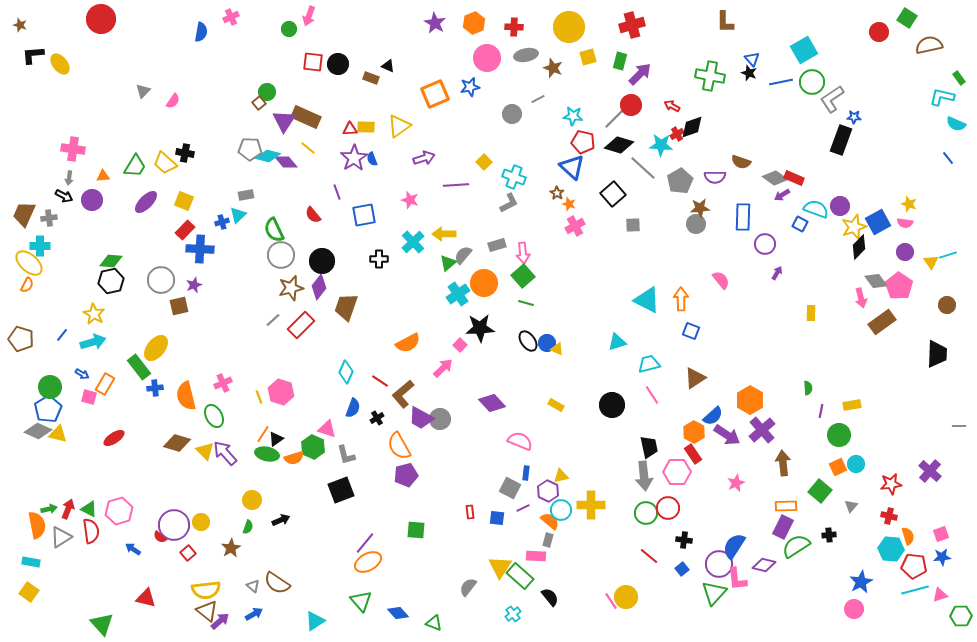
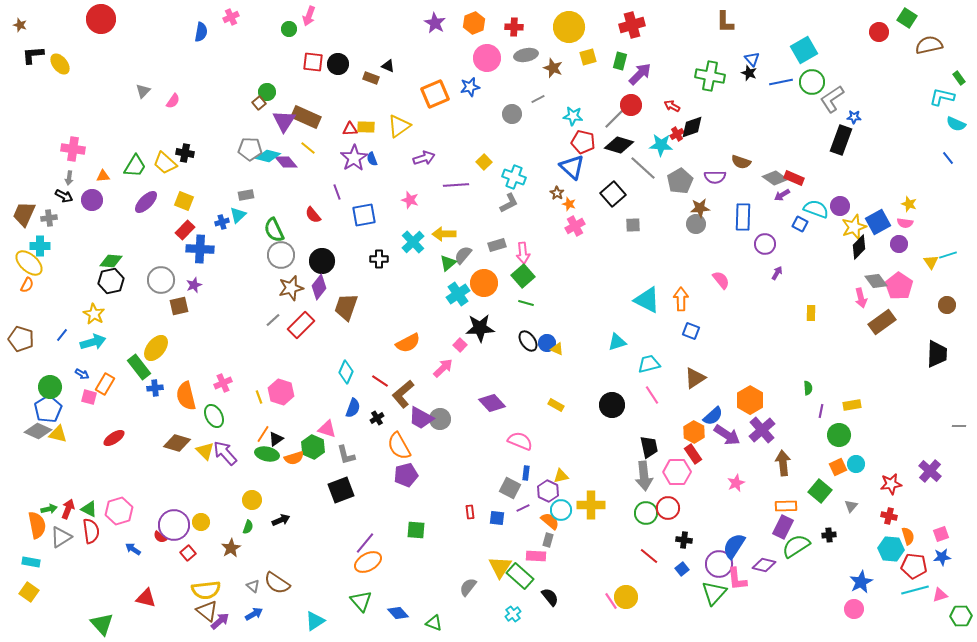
purple circle at (905, 252): moved 6 px left, 8 px up
